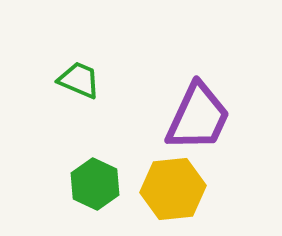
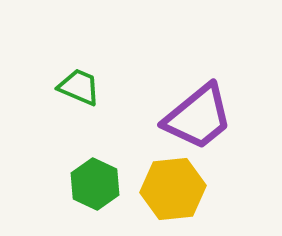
green trapezoid: moved 7 px down
purple trapezoid: rotated 26 degrees clockwise
